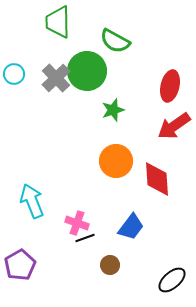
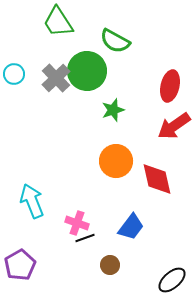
green trapezoid: rotated 32 degrees counterclockwise
red diamond: rotated 9 degrees counterclockwise
